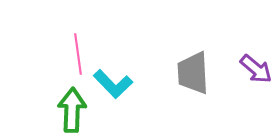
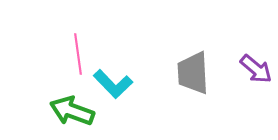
green arrow: moved 1 px down; rotated 72 degrees counterclockwise
